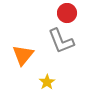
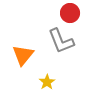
red circle: moved 3 px right
